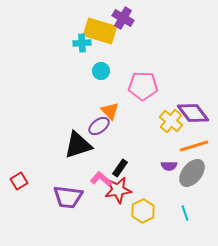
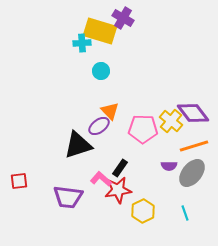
pink pentagon: moved 43 px down
red square: rotated 24 degrees clockwise
